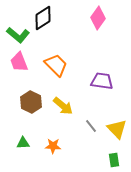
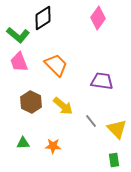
gray line: moved 5 px up
